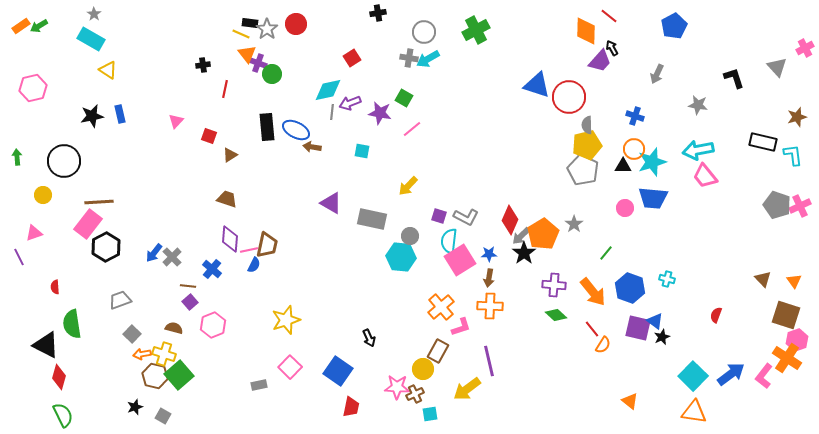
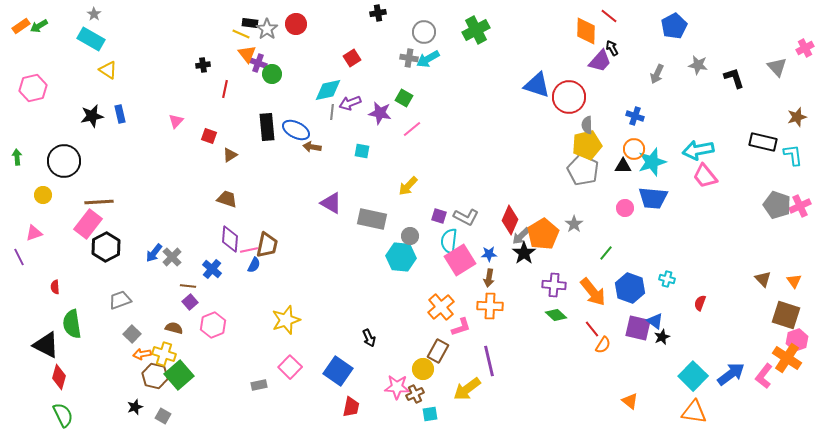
gray star at (698, 105): moved 40 px up
red semicircle at (716, 315): moved 16 px left, 12 px up
